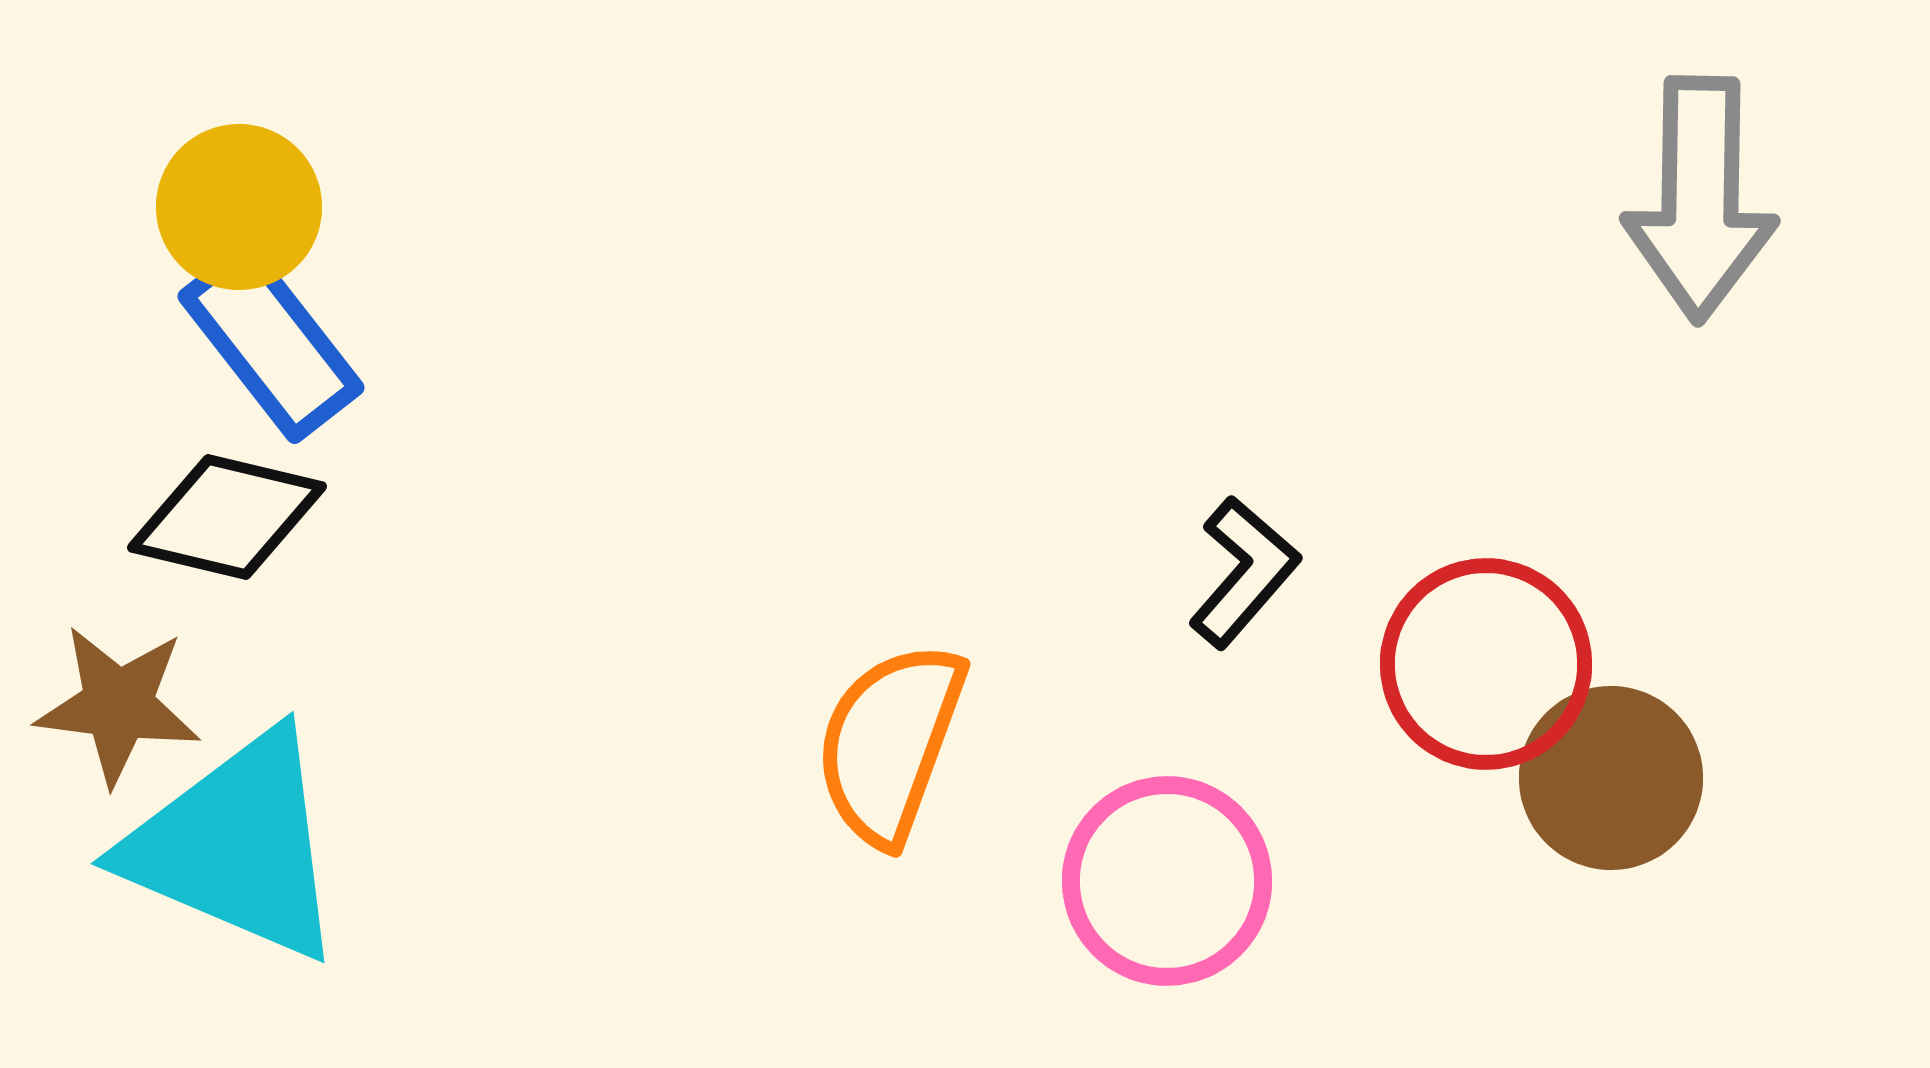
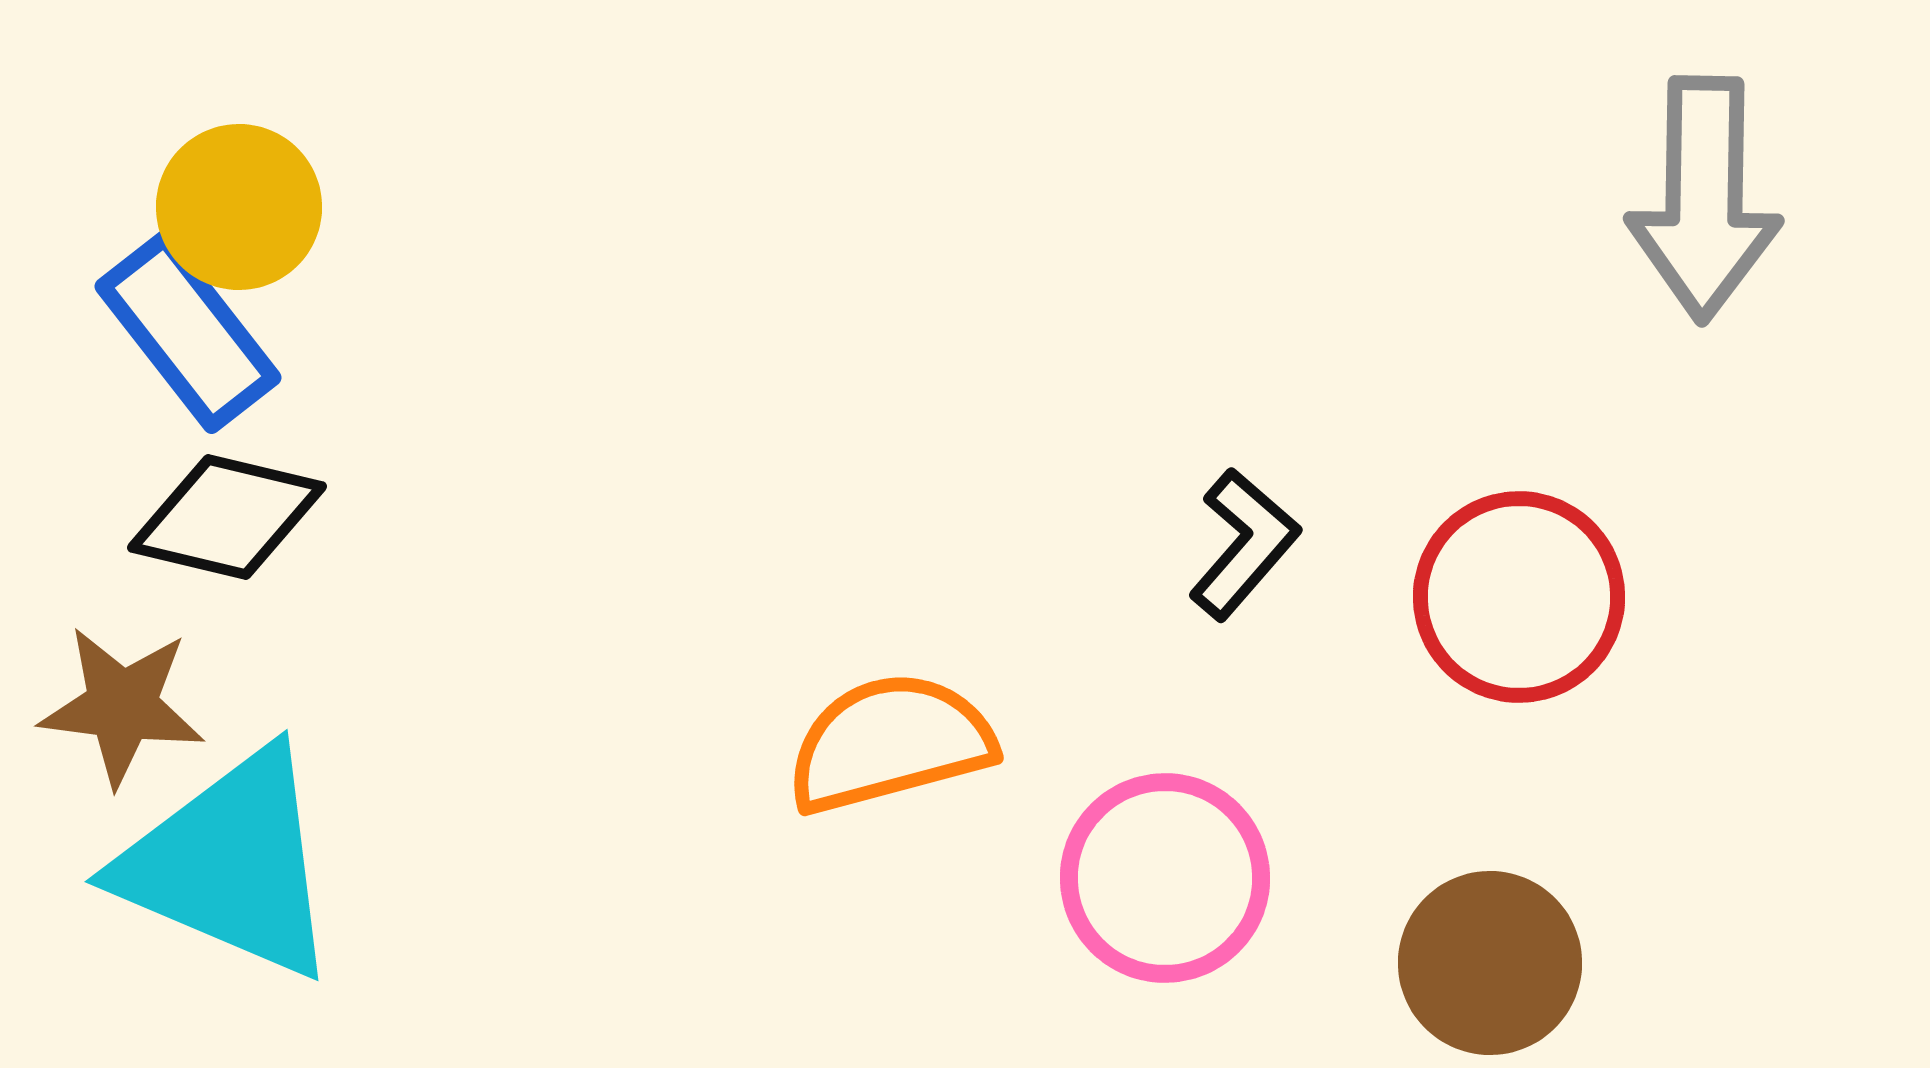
gray arrow: moved 4 px right
blue rectangle: moved 83 px left, 10 px up
black L-shape: moved 28 px up
red circle: moved 33 px right, 67 px up
brown star: moved 4 px right, 1 px down
orange semicircle: rotated 55 degrees clockwise
brown circle: moved 121 px left, 185 px down
cyan triangle: moved 6 px left, 18 px down
pink circle: moved 2 px left, 3 px up
